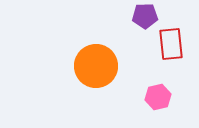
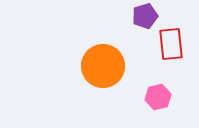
purple pentagon: rotated 15 degrees counterclockwise
orange circle: moved 7 px right
